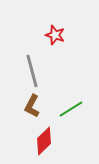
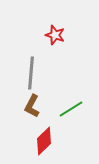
gray line: moved 1 px left, 2 px down; rotated 20 degrees clockwise
